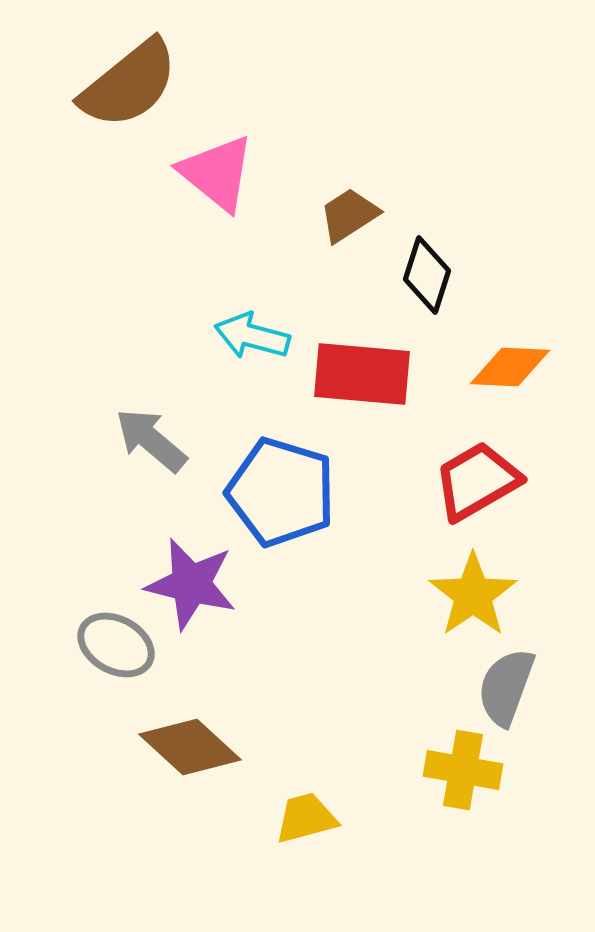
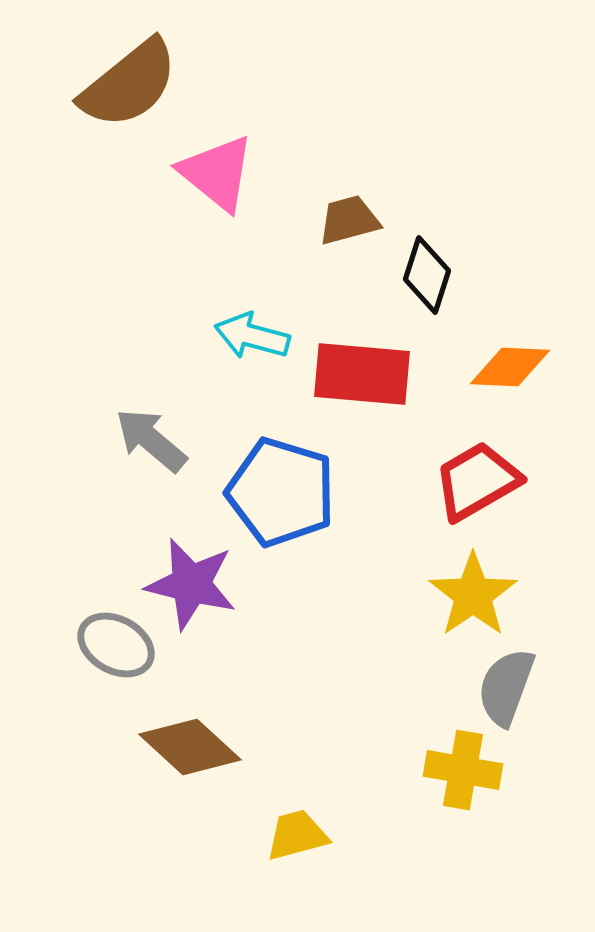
brown trapezoid: moved 5 px down; rotated 18 degrees clockwise
yellow trapezoid: moved 9 px left, 17 px down
